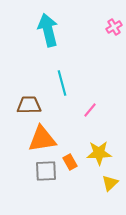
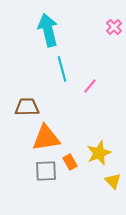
pink cross: rotated 14 degrees counterclockwise
cyan line: moved 14 px up
brown trapezoid: moved 2 px left, 2 px down
pink line: moved 24 px up
orange triangle: moved 4 px right, 1 px up
yellow star: rotated 20 degrees counterclockwise
yellow triangle: moved 3 px right, 2 px up; rotated 30 degrees counterclockwise
